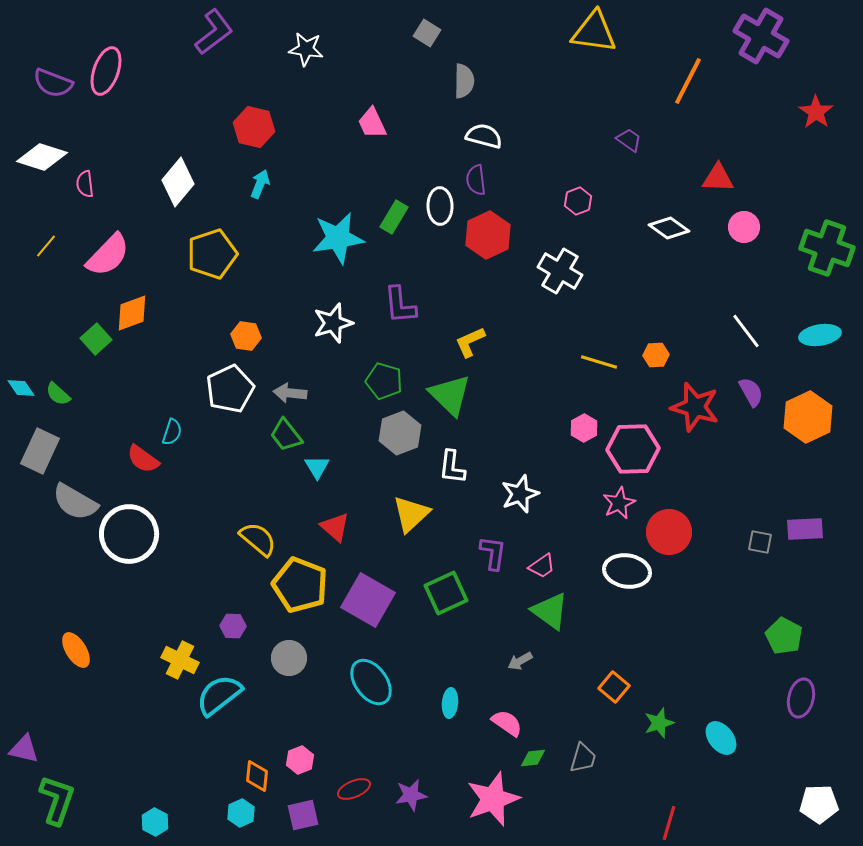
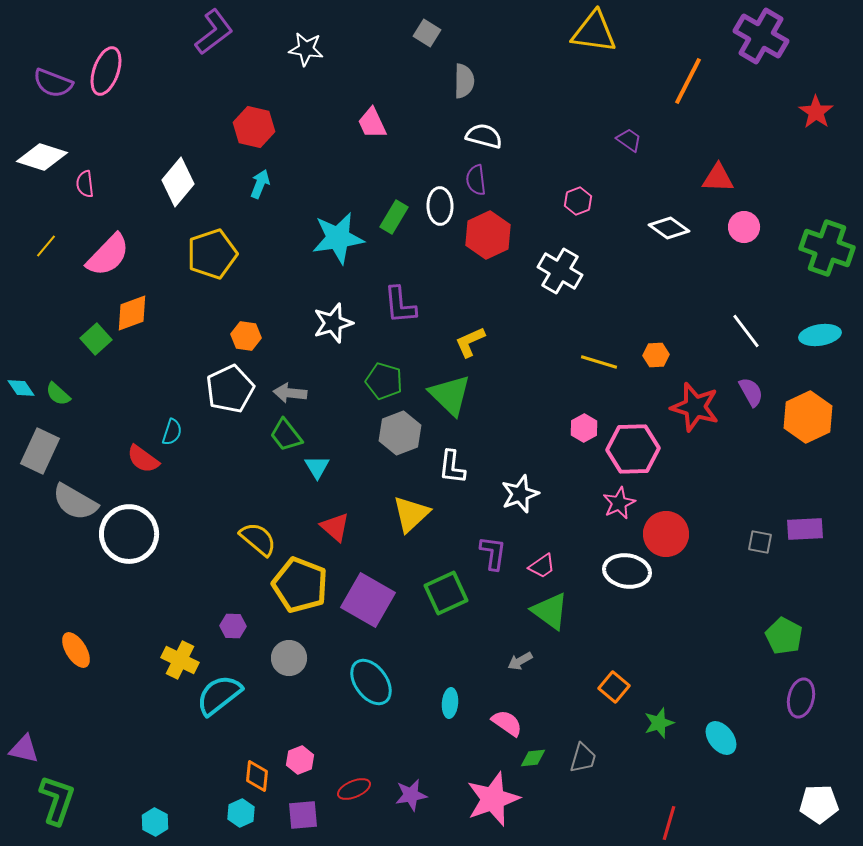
red circle at (669, 532): moved 3 px left, 2 px down
purple square at (303, 815): rotated 8 degrees clockwise
